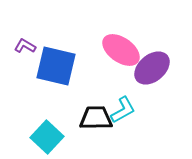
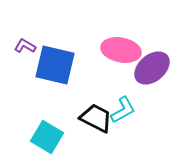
pink ellipse: rotated 24 degrees counterclockwise
blue square: moved 1 px left, 1 px up
black trapezoid: rotated 28 degrees clockwise
cyan square: rotated 12 degrees counterclockwise
